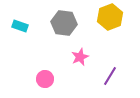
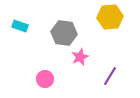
yellow hexagon: rotated 15 degrees clockwise
gray hexagon: moved 10 px down
